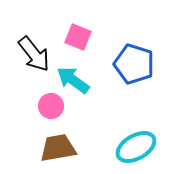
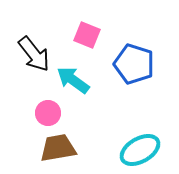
pink square: moved 9 px right, 2 px up
pink circle: moved 3 px left, 7 px down
cyan ellipse: moved 4 px right, 3 px down
